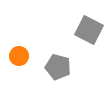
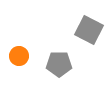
gray pentagon: moved 1 px right, 3 px up; rotated 15 degrees counterclockwise
